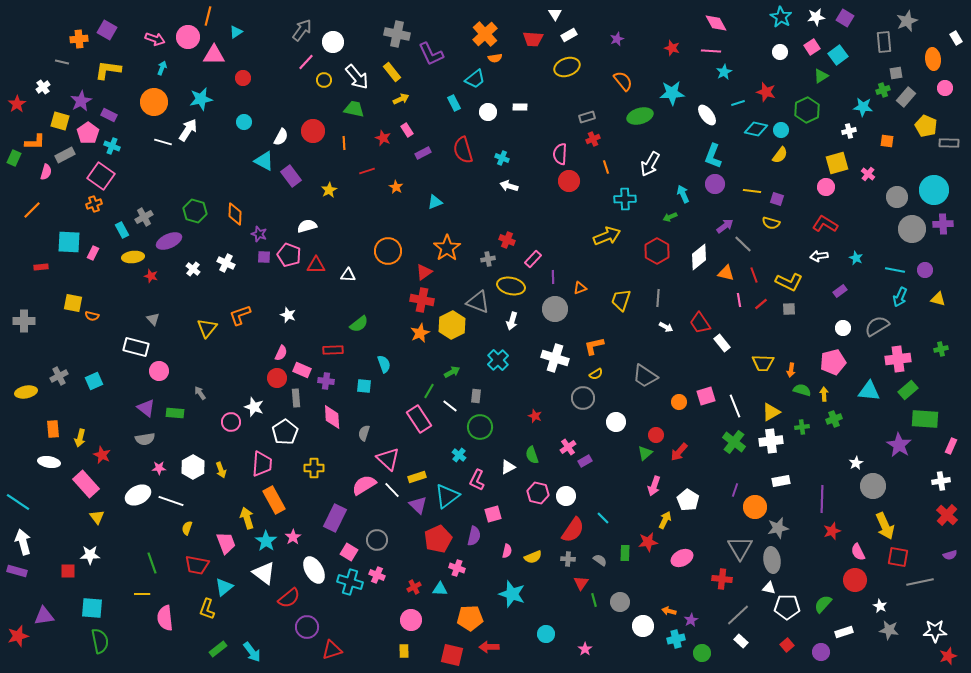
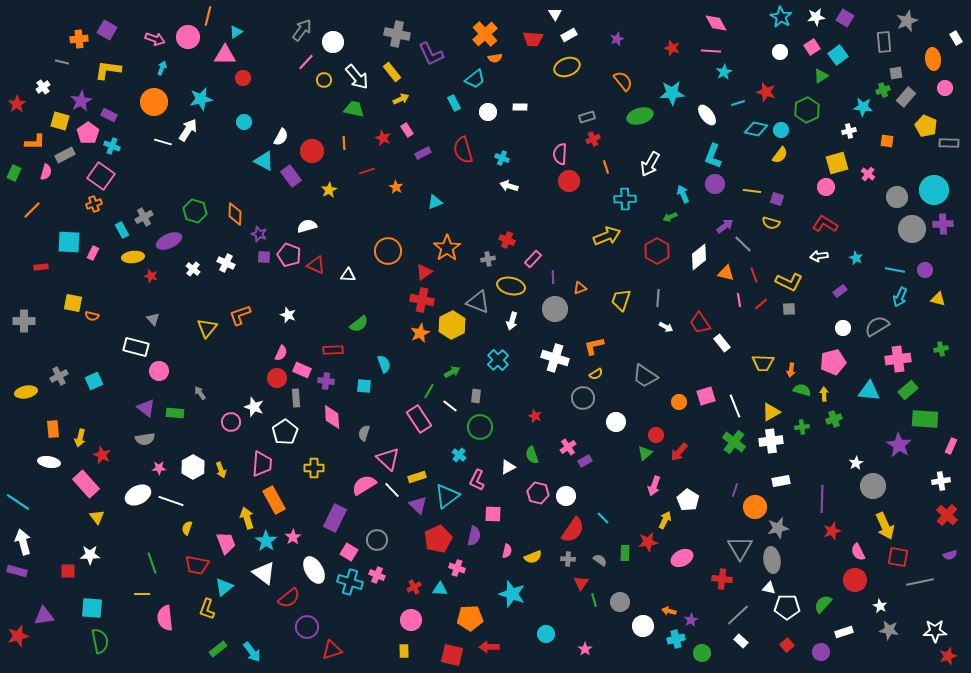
pink triangle at (214, 55): moved 11 px right
red circle at (313, 131): moved 1 px left, 20 px down
green rectangle at (14, 158): moved 15 px down
red triangle at (316, 265): rotated 24 degrees clockwise
pink square at (493, 514): rotated 18 degrees clockwise
